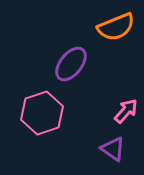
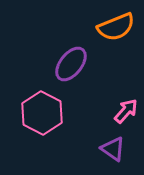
pink hexagon: rotated 15 degrees counterclockwise
